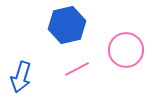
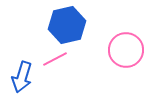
pink line: moved 22 px left, 10 px up
blue arrow: moved 1 px right
